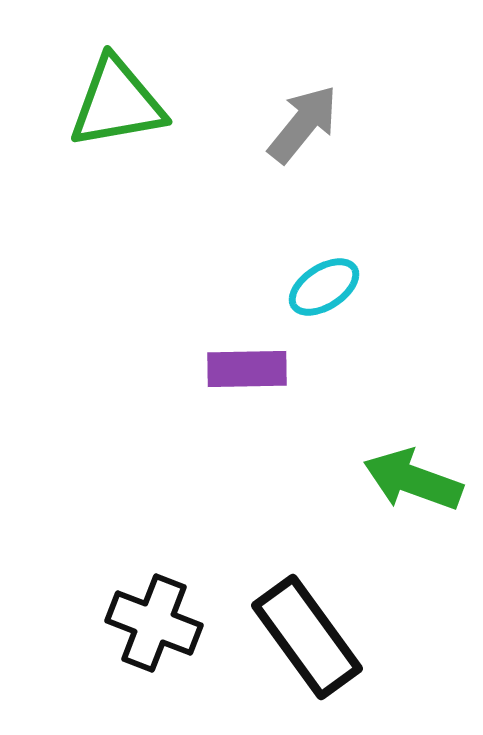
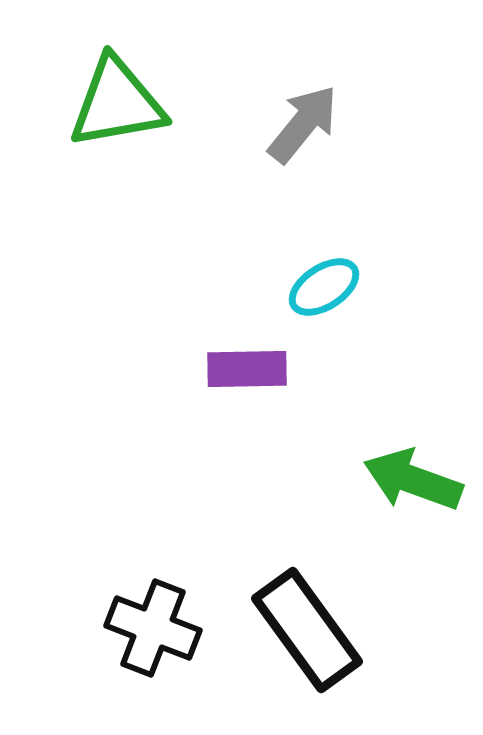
black cross: moved 1 px left, 5 px down
black rectangle: moved 7 px up
